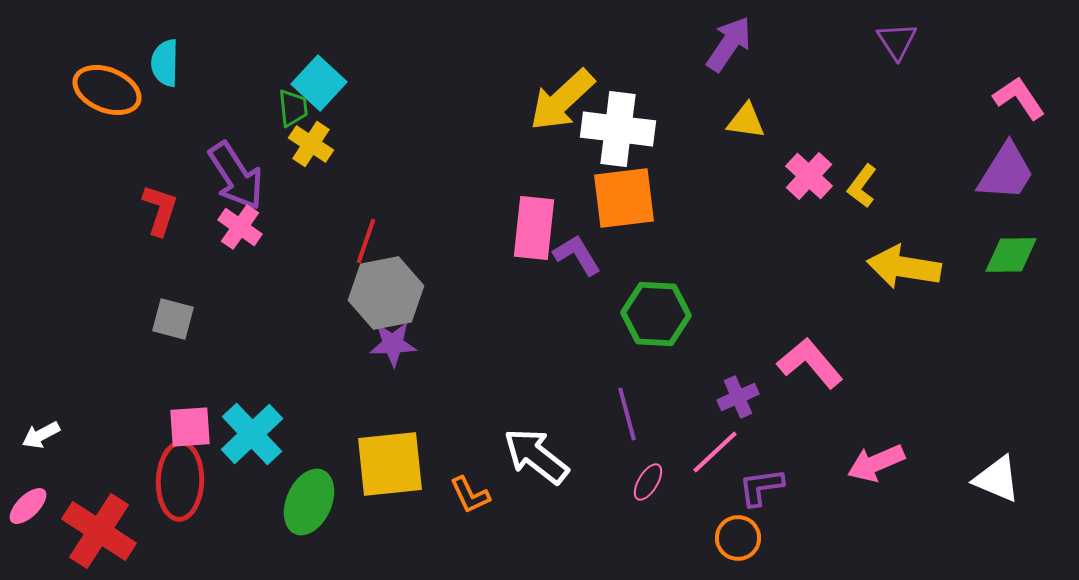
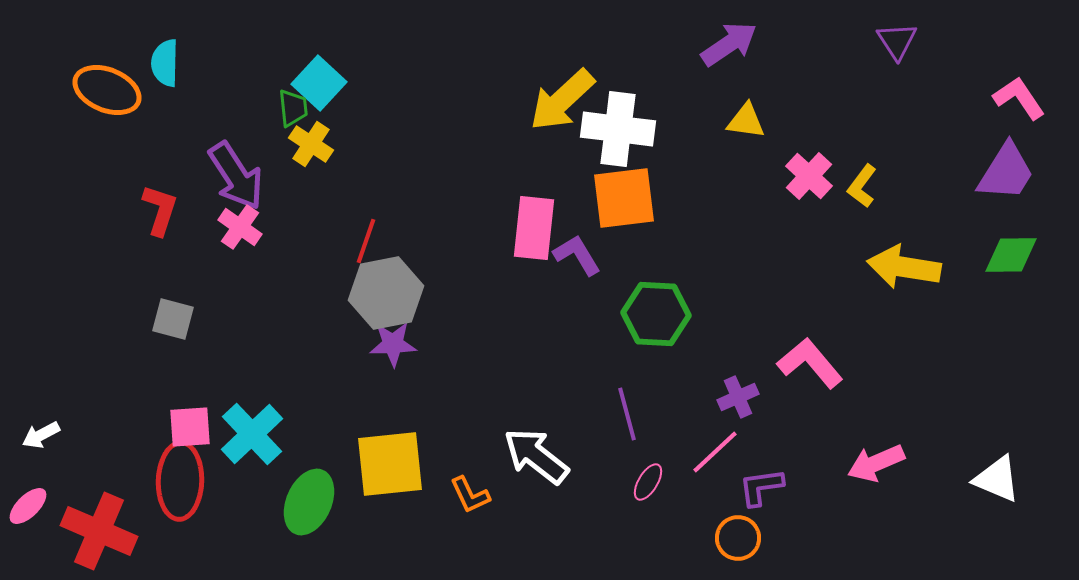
purple arrow at (729, 44): rotated 22 degrees clockwise
red cross at (99, 531): rotated 10 degrees counterclockwise
